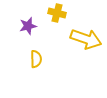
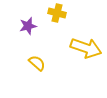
yellow arrow: moved 9 px down
yellow semicircle: moved 1 px right, 4 px down; rotated 48 degrees counterclockwise
